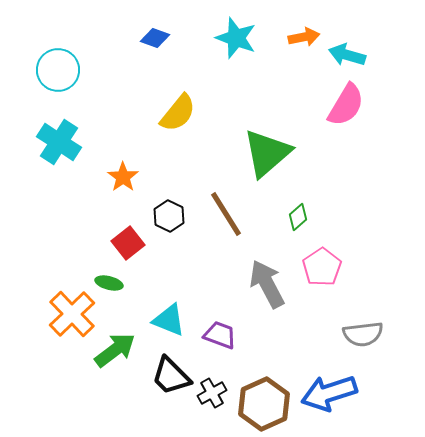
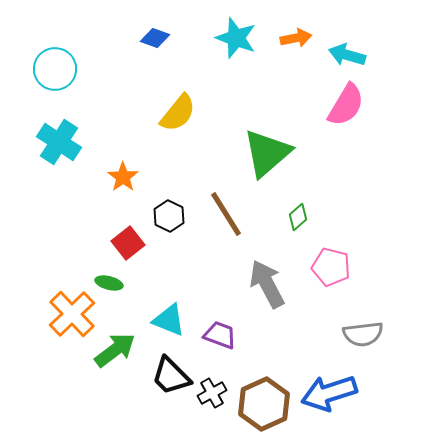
orange arrow: moved 8 px left, 1 px down
cyan circle: moved 3 px left, 1 px up
pink pentagon: moved 9 px right; rotated 24 degrees counterclockwise
